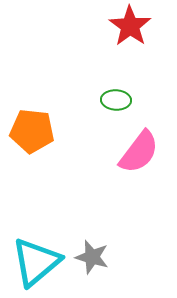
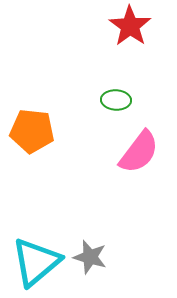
gray star: moved 2 px left
